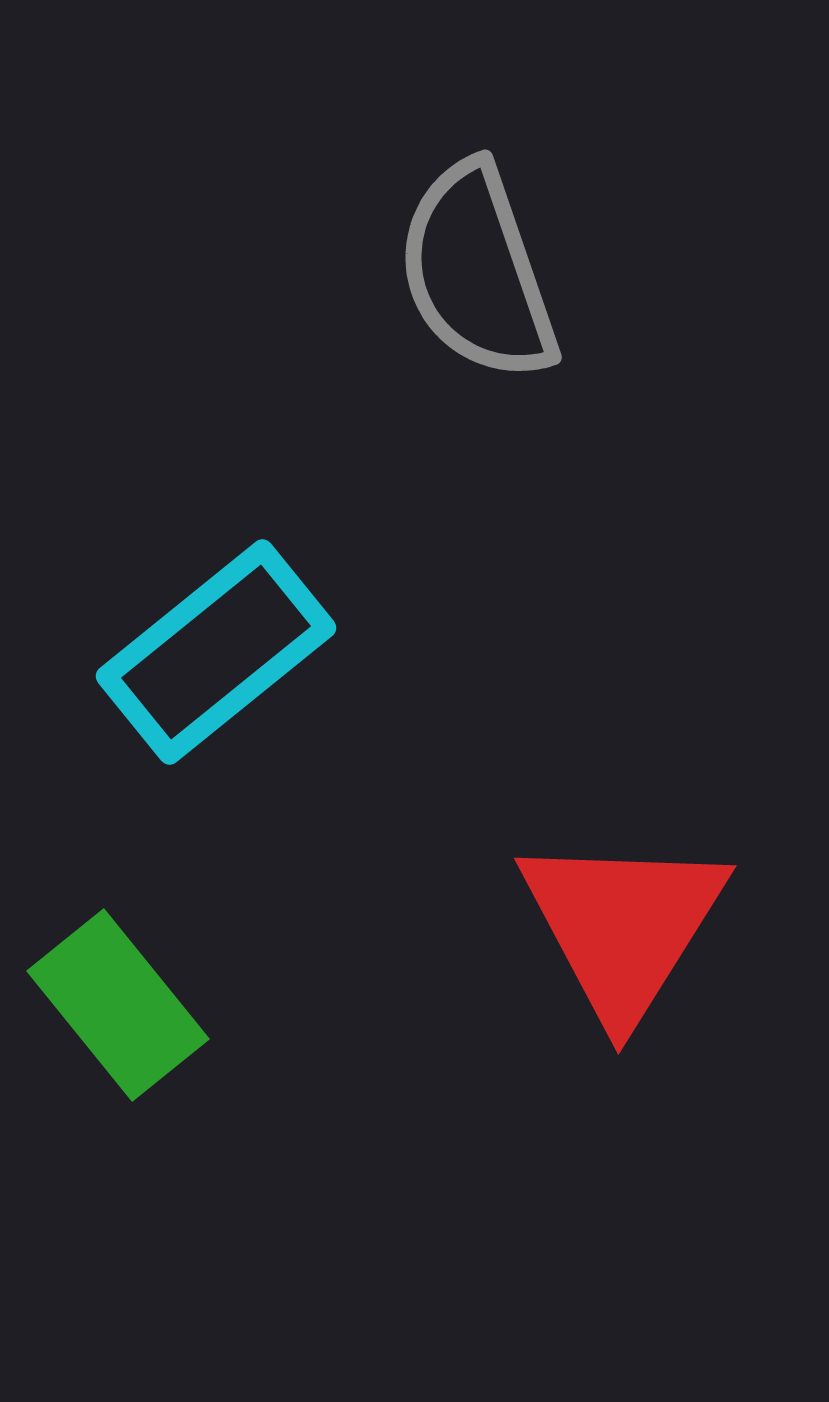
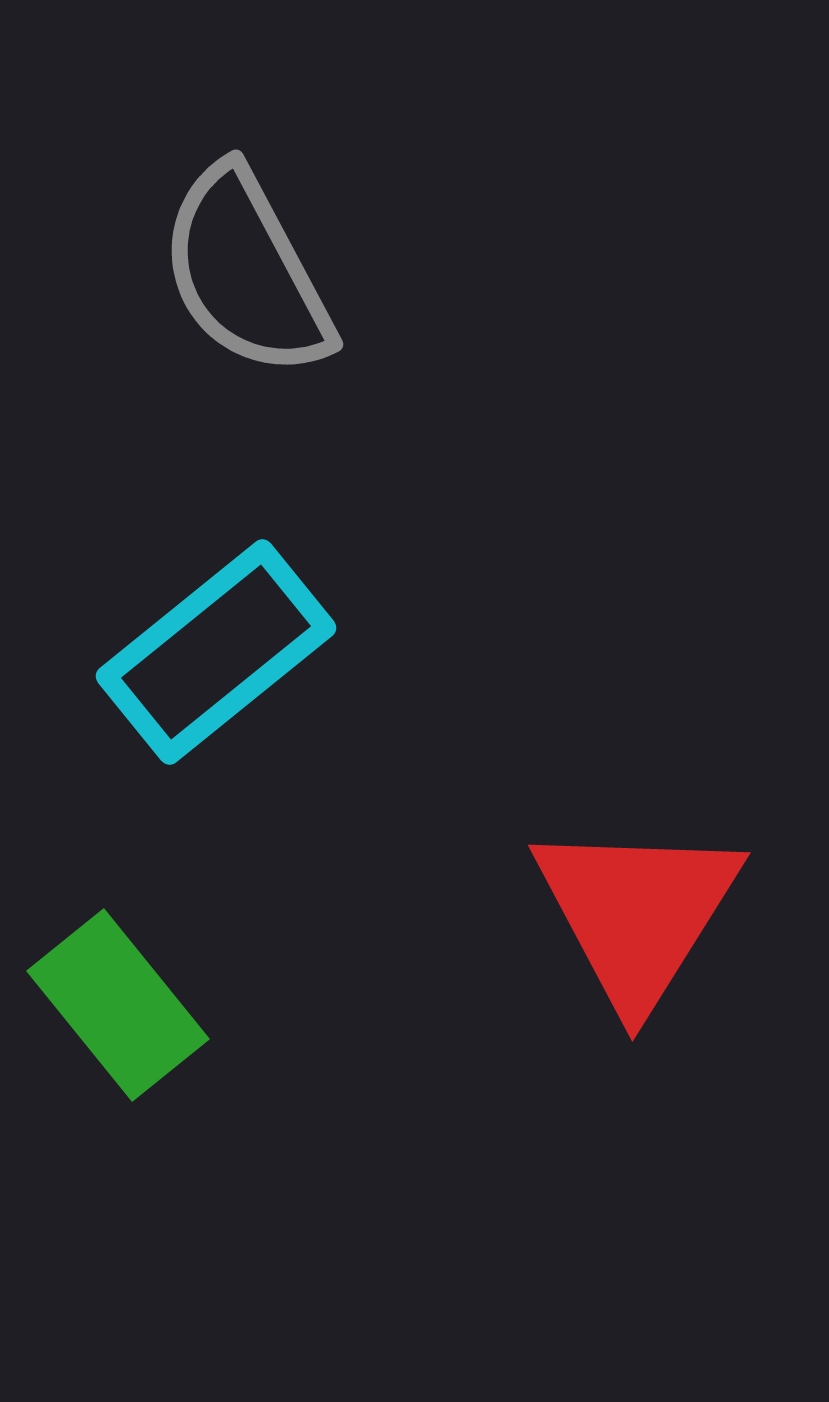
gray semicircle: moved 231 px left; rotated 9 degrees counterclockwise
red triangle: moved 14 px right, 13 px up
